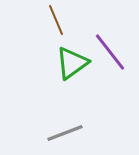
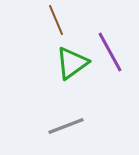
purple line: rotated 9 degrees clockwise
gray line: moved 1 px right, 7 px up
